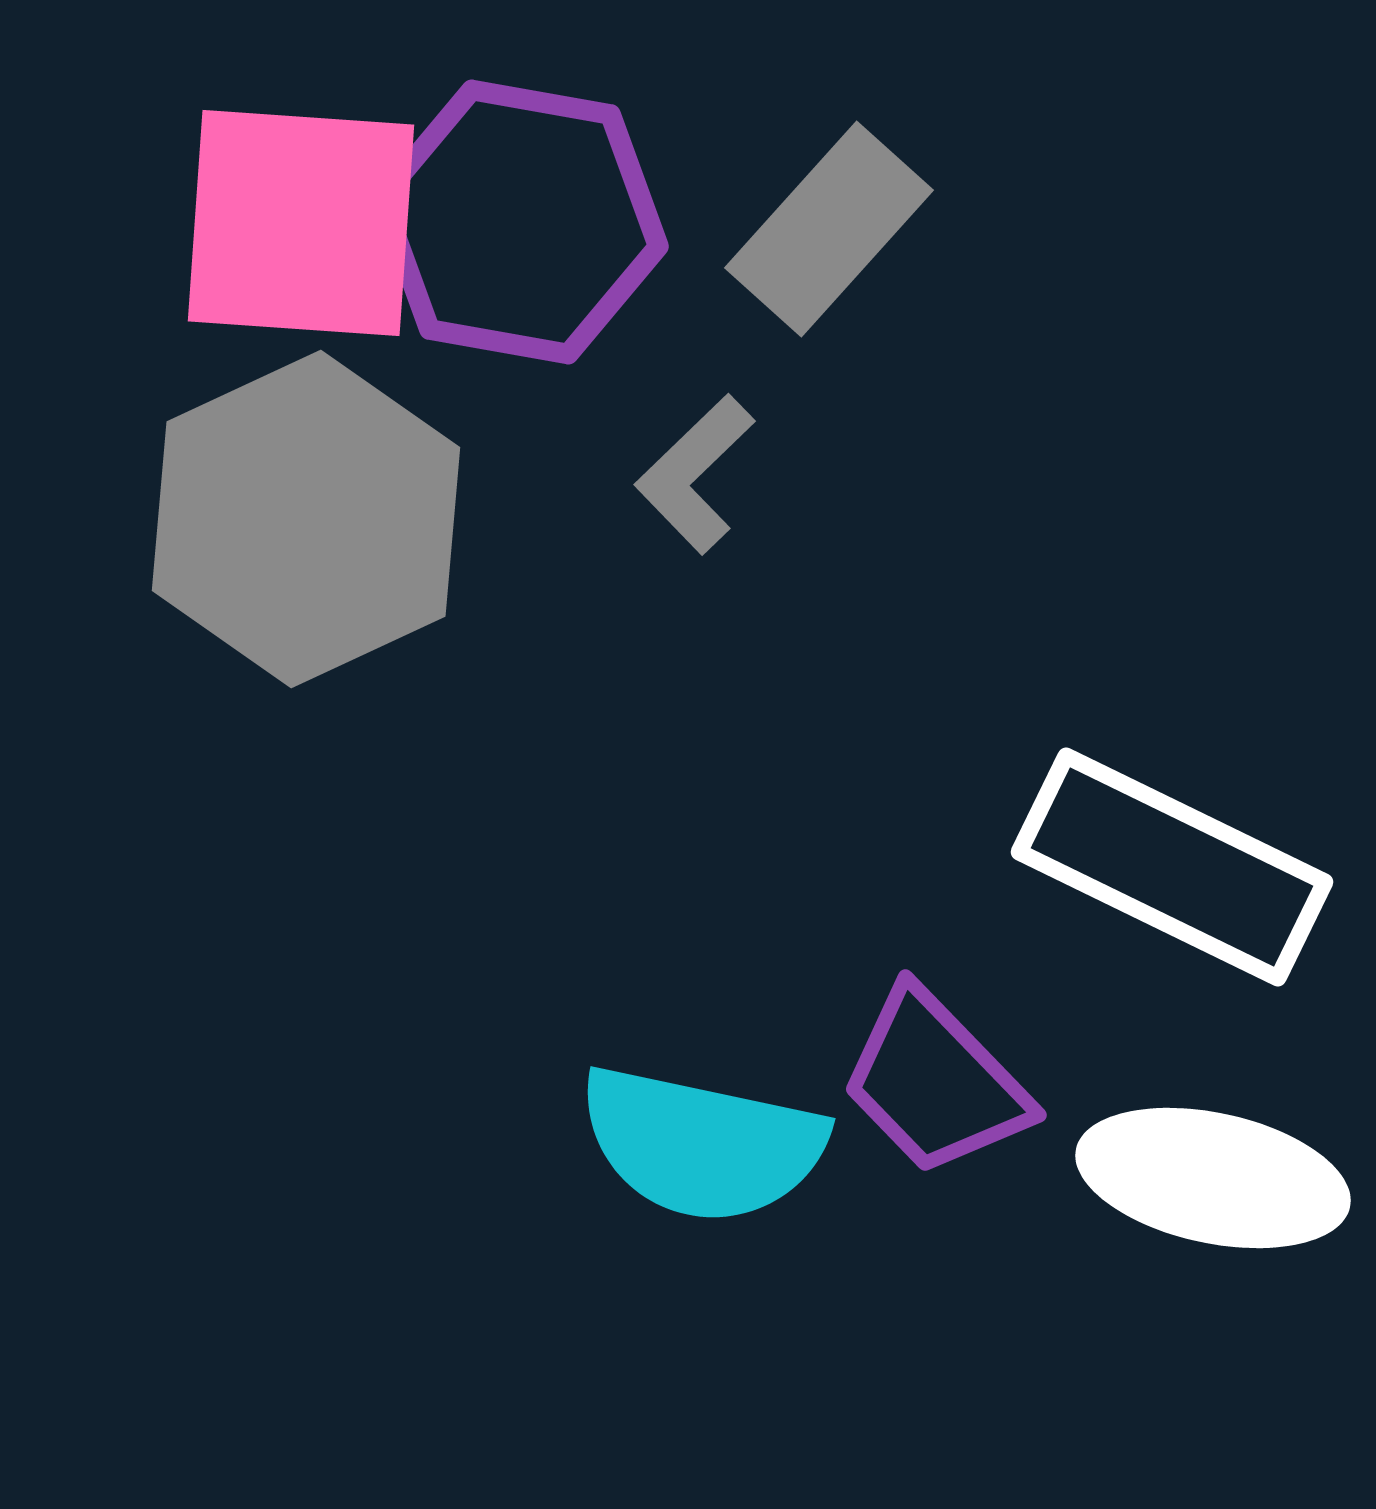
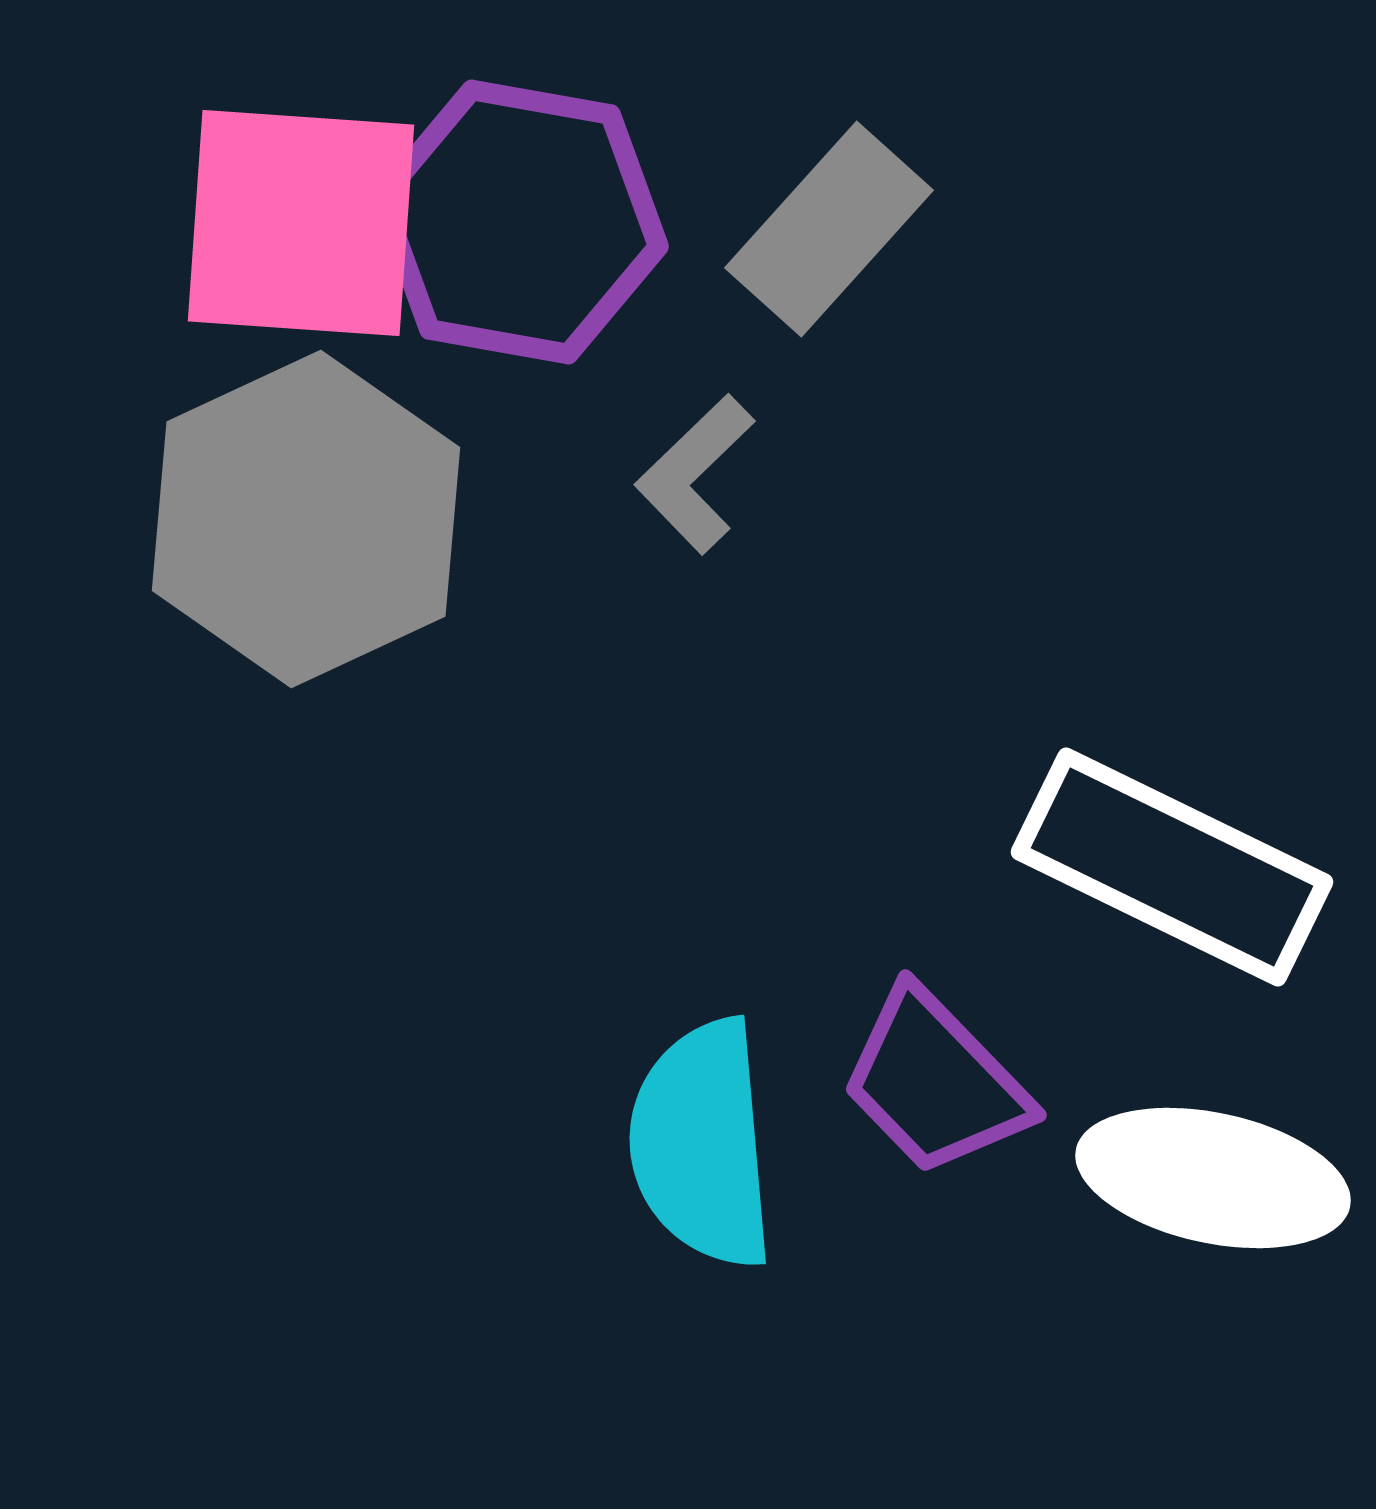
cyan semicircle: rotated 73 degrees clockwise
